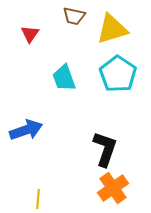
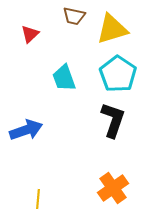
red triangle: rotated 12 degrees clockwise
black L-shape: moved 8 px right, 29 px up
